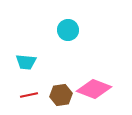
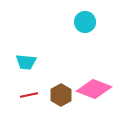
cyan circle: moved 17 px right, 8 px up
brown hexagon: rotated 20 degrees counterclockwise
